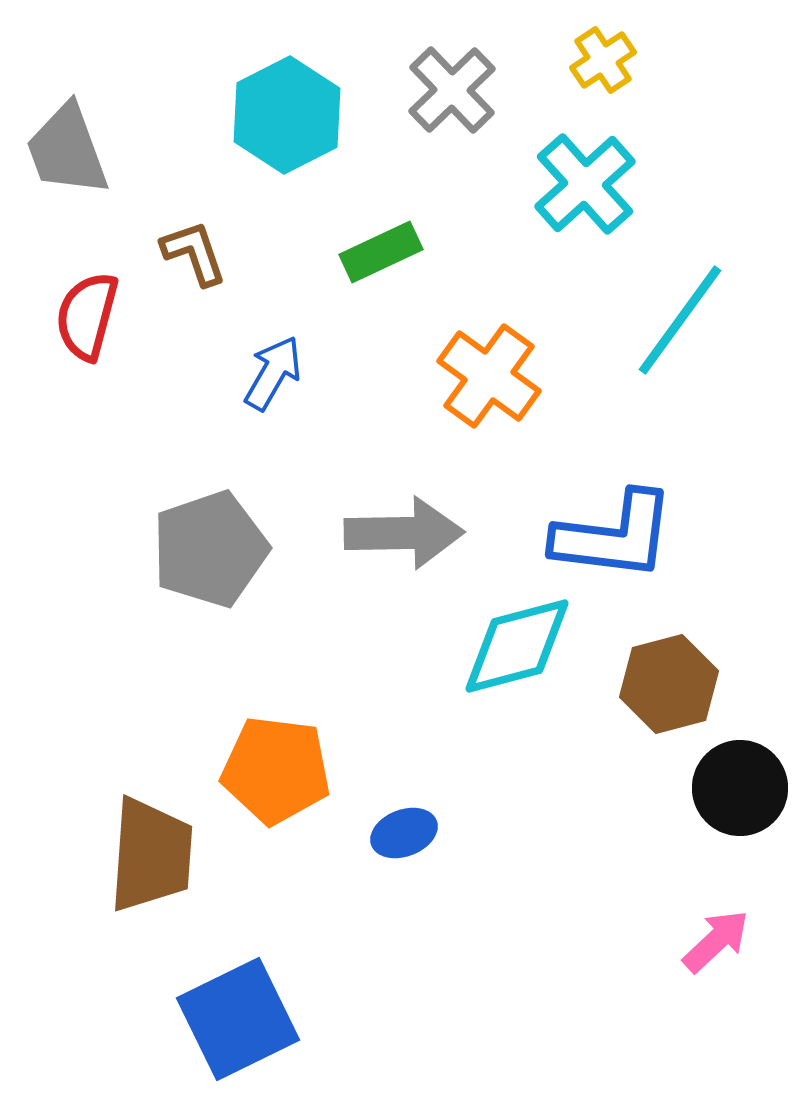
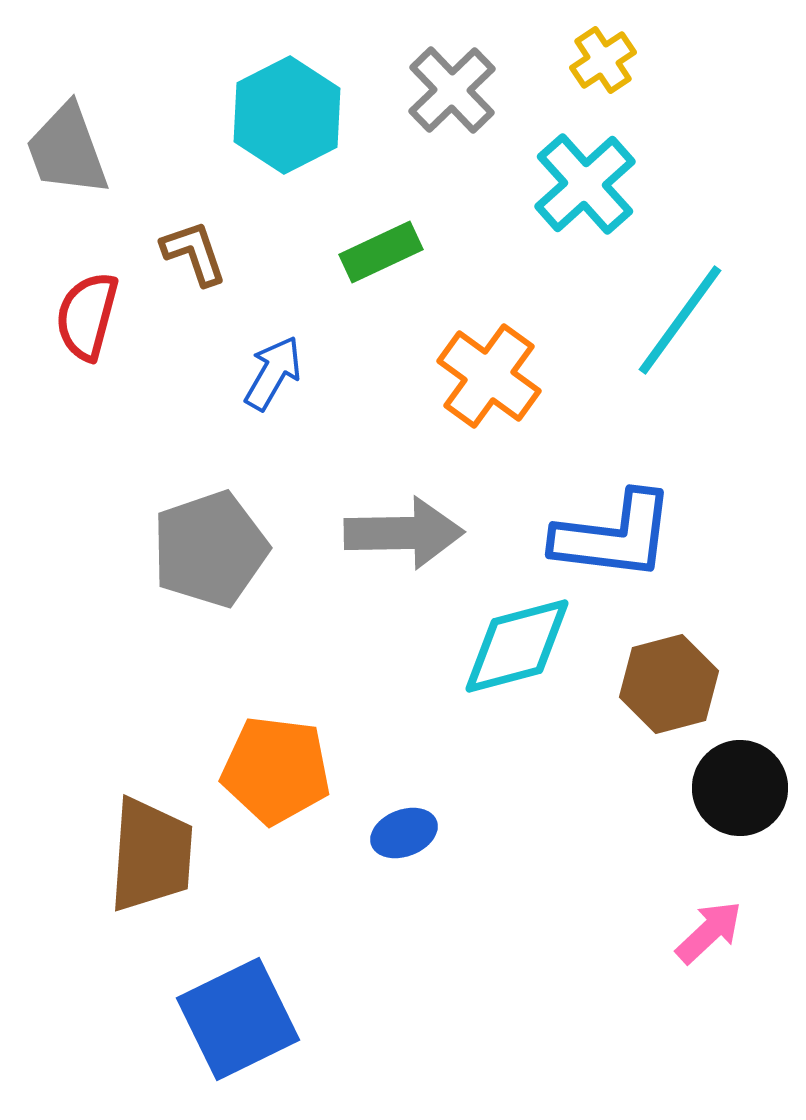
pink arrow: moved 7 px left, 9 px up
